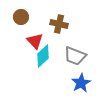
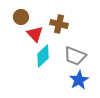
red triangle: moved 7 px up
blue star: moved 2 px left, 3 px up
